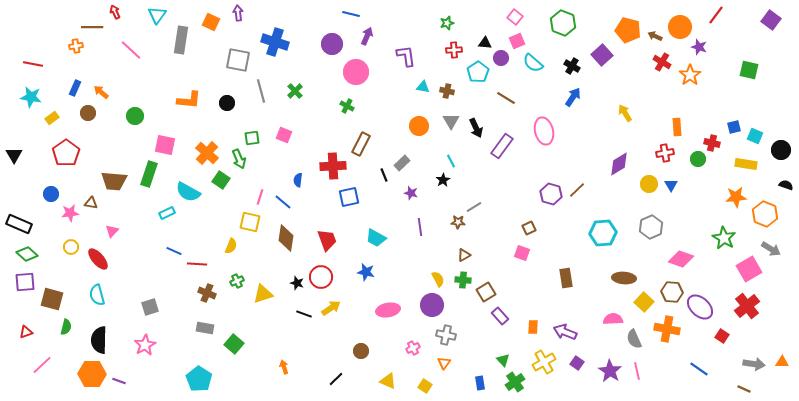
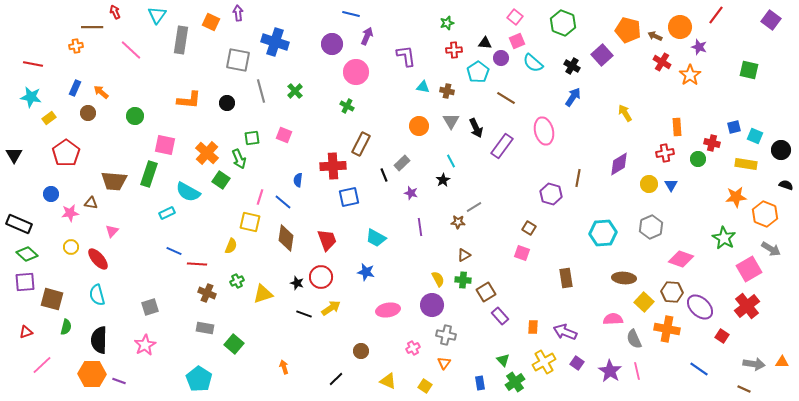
yellow rectangle at (52, 118): moved 3 px left
brown line at (577, 190): moved 1 px right, 12 px up; rotated 36 degrees counterclockwise
brown square at (529, 228): rotated 32 degrees counterclockwise
